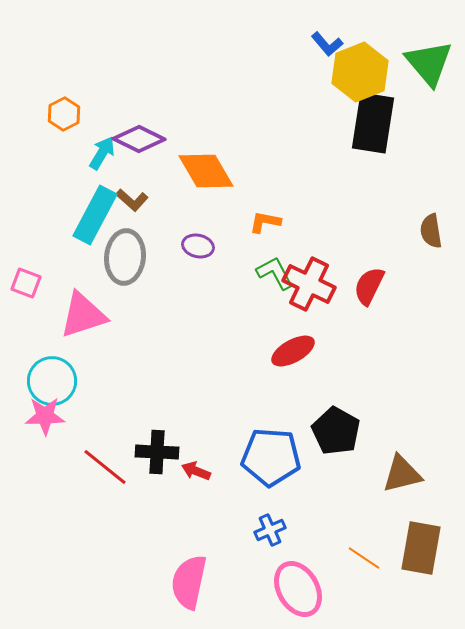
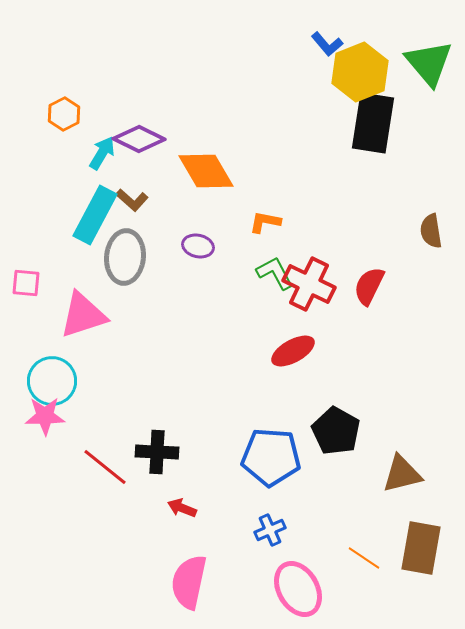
pink square: rotated 16 degrees counterclockwise
red arrow: moved 14 px left, 37 px down
